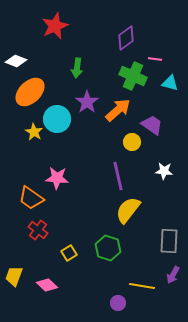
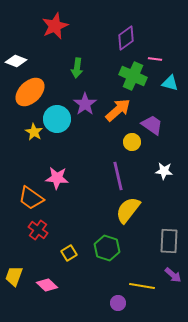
purple star: moved 2 px left, 2 px down
green hexagon: moved 1 px left
purple arrow: rotated 78 degrees counterclockwise
